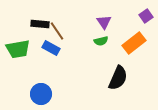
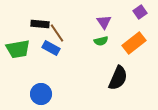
purple square: moved 6 px left, 4 px up
brown line: moved 2 px down
